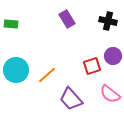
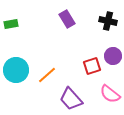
green rectangle: rotated 16 degrees counterclockwise
